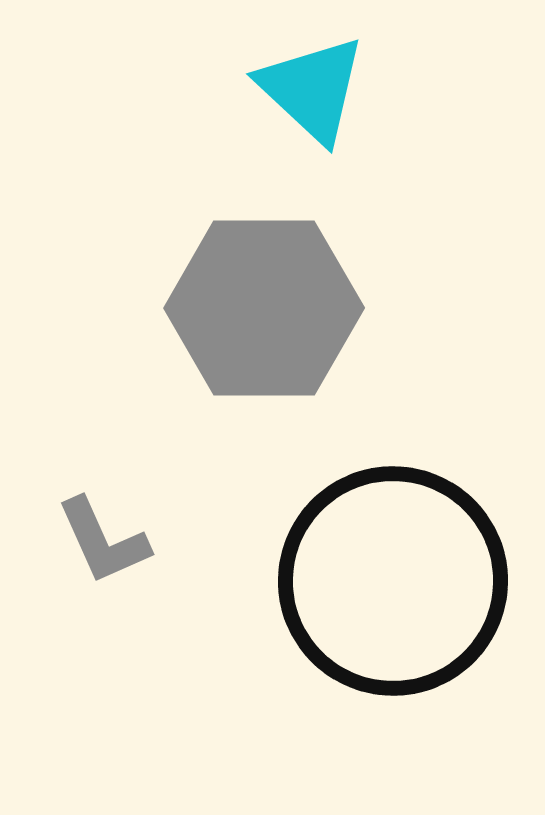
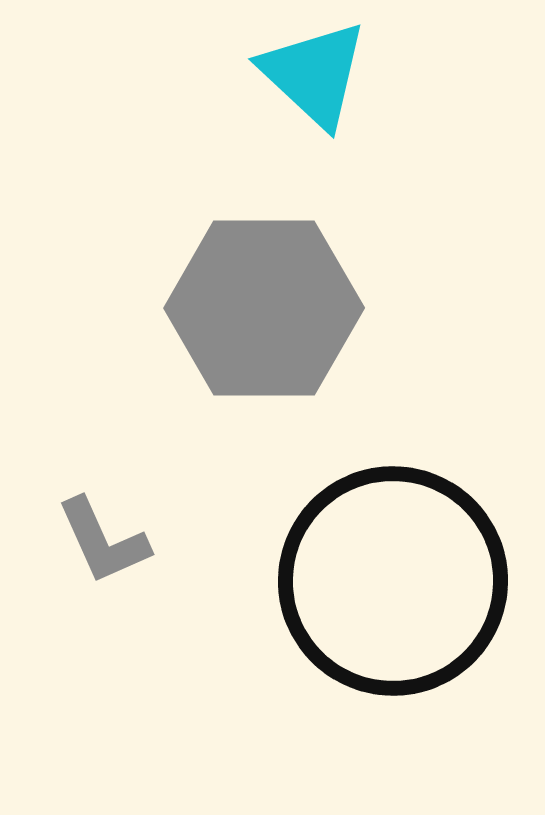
cyan triangle: moved 2 px right, 15 px up
